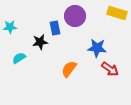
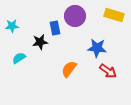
yellow rectangle: moved 3 px left, 2 px down
cyan star: moved 2 px right, 1 px up
red arrow: moved 2 px left, 2 px down
